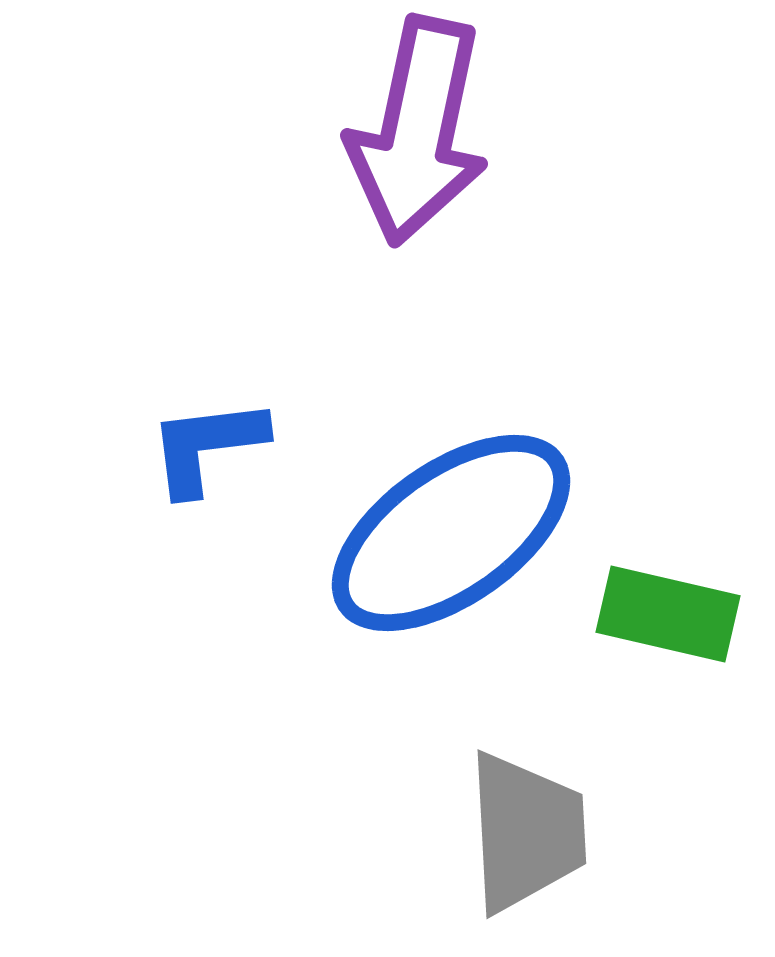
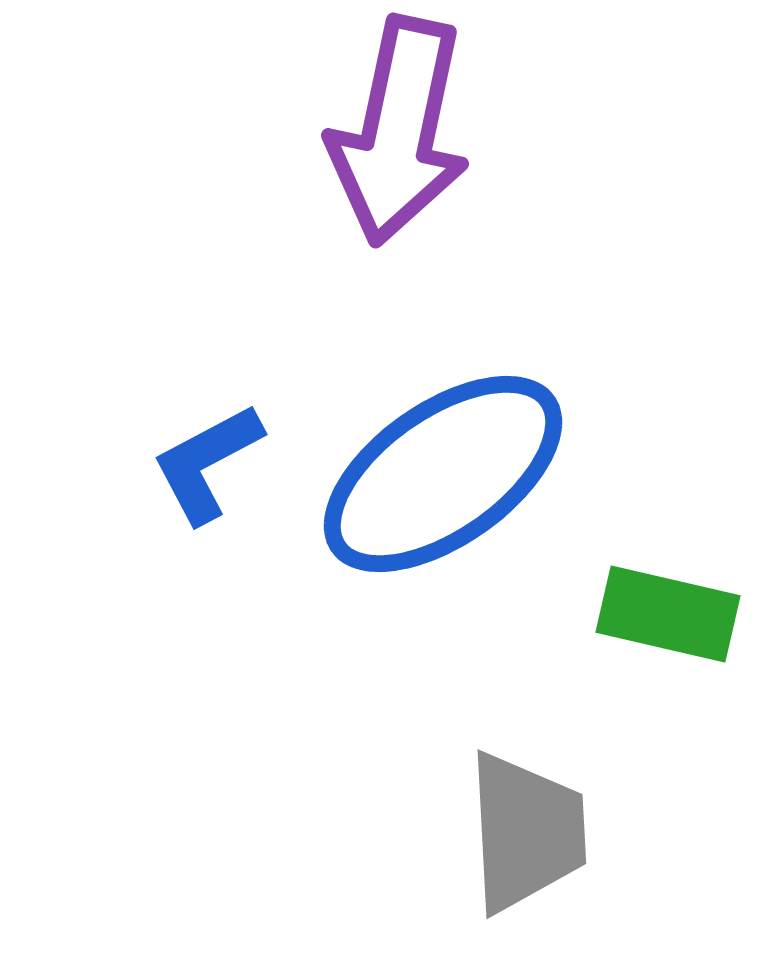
purple arrow: moved 19 px left
blue L-shape: moved 17 px down; rotated 21 degrees counterclockwise
blue ellipse: moved 8 px left, 59 px up
